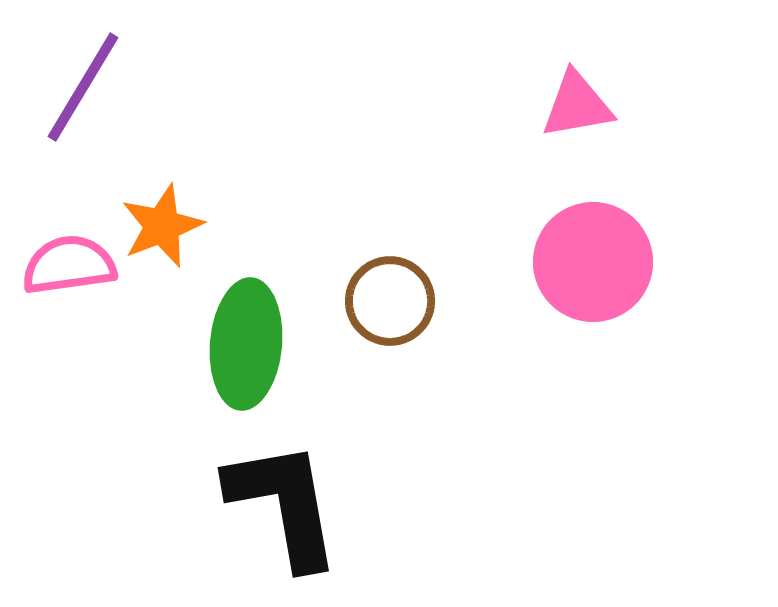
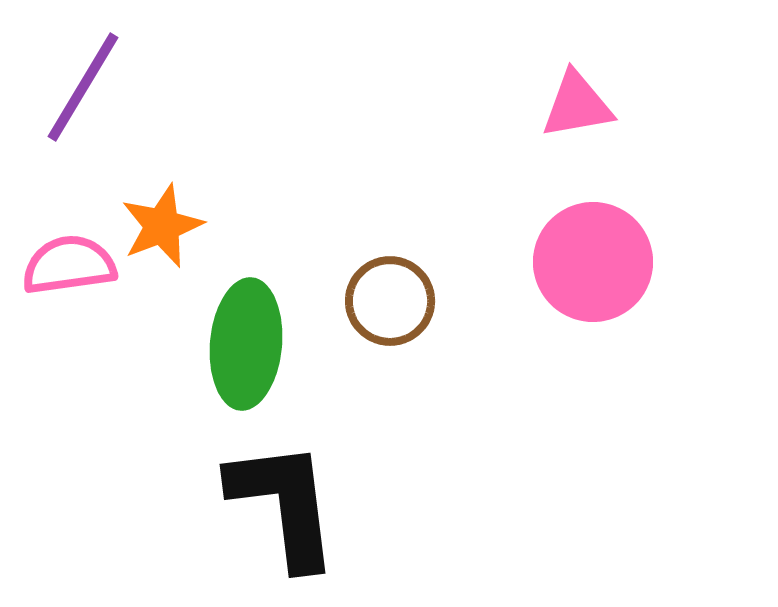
black L-shape: rotated 3 degrees clockwise
